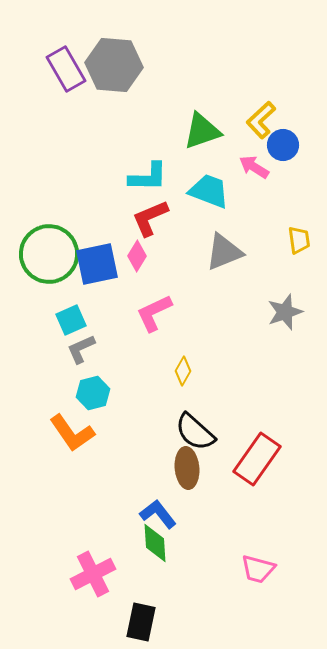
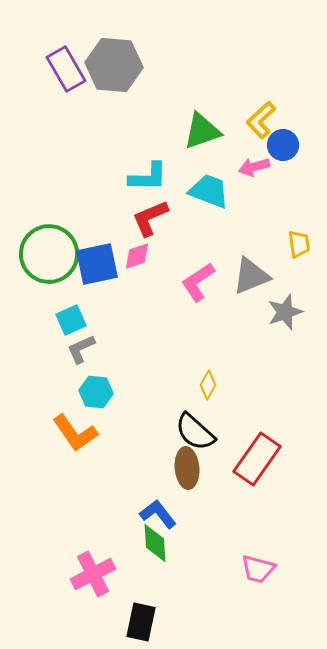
pink arrow: rotated 48 degrees counterclockwise
yellow trapezoid: moved 4 px down
gray triangle: moved 27 px right, 24 px down
pink diamond: rotated 40 degrees clockwise
pink L-shape: moved 44 px right, 31 px up; rotated 9 degrees counterclockwise
yellow diamond: moved 25 px right, 14 px down
cyan hexagon: moved 3 px right, 1 px up; rotated 20 degrees clockwise
orange L-shape: moved 3 px right
